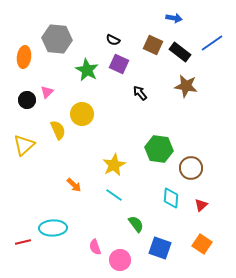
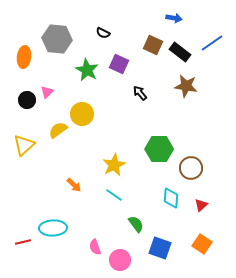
black semicircle: moved 10 px left, 7 px up
yellow semicircle: rotated 102 degrees counterclockwise
green hexagon: rotated 8 degrees counterclockwise
